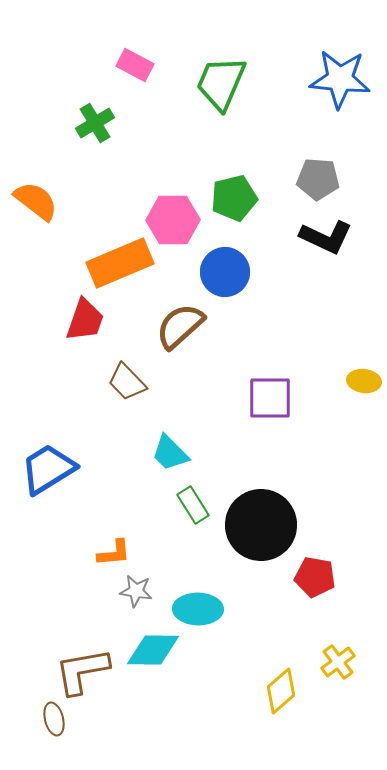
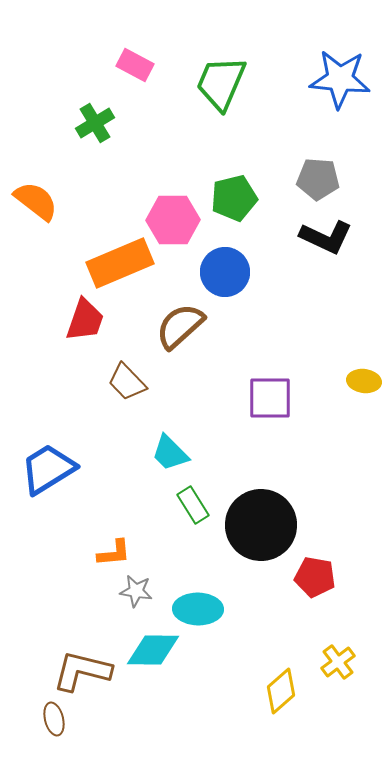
brown L-shape: rotated 24 degrees clockwise
